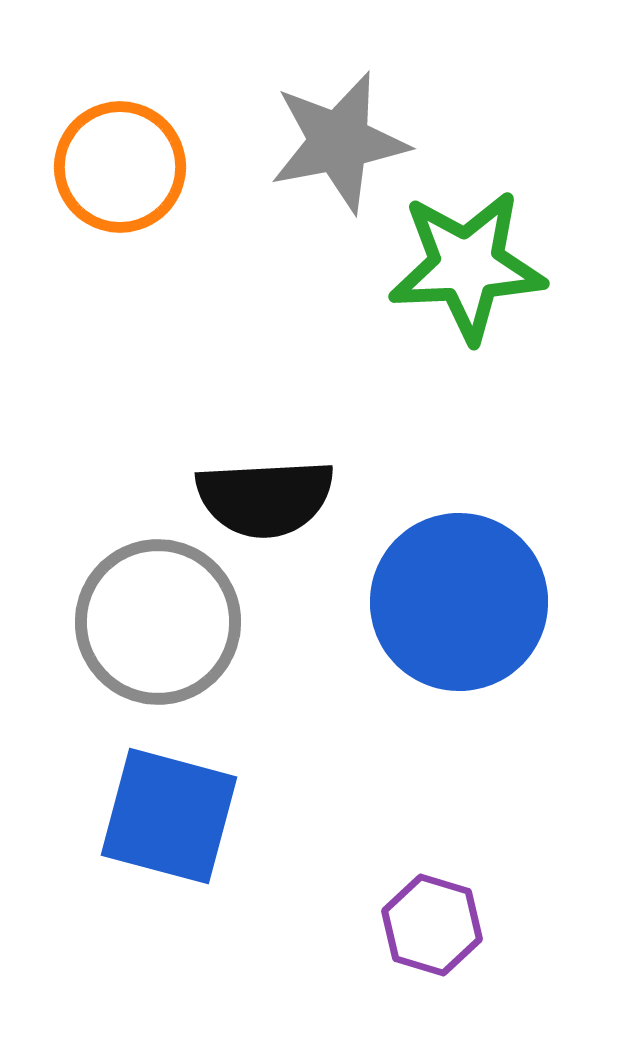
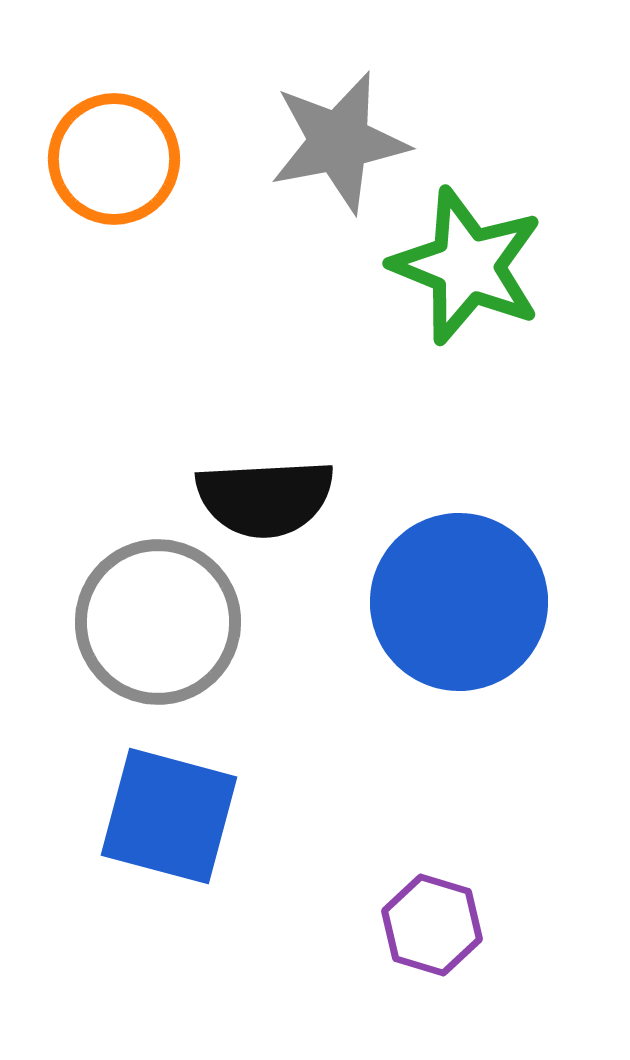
orange circle: moved 6 px left, 8 px up
green star: rotated 25 degrees clockwise
